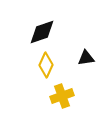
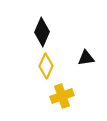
black diamond: rotated 48 degrees counterclockwise
yellow diamond: moved 1 px down
